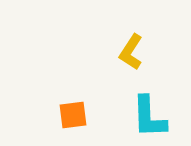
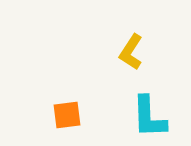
orange square: moved 6 px left
